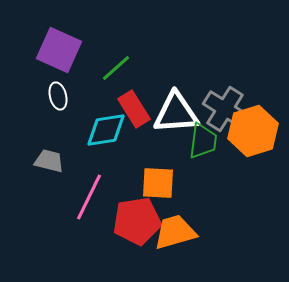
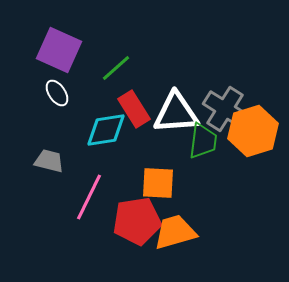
white ellipse: moved 1 px left, 3 px up; rotated 20 degrees counterclockwise
